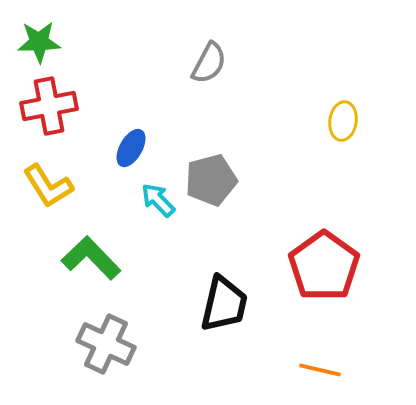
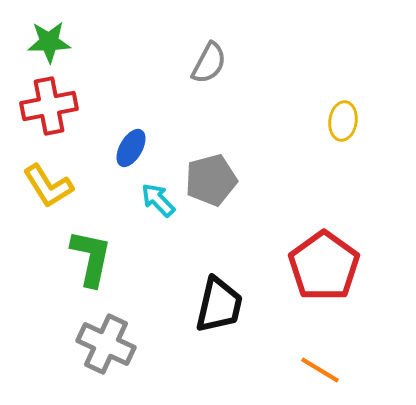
green star: moved 10 px right
green L-shape: rotated 56 degrees clockwise
black trapezoid: moved 5 px left, 1 px down
orange line: rotated 18 degrees clockwise
